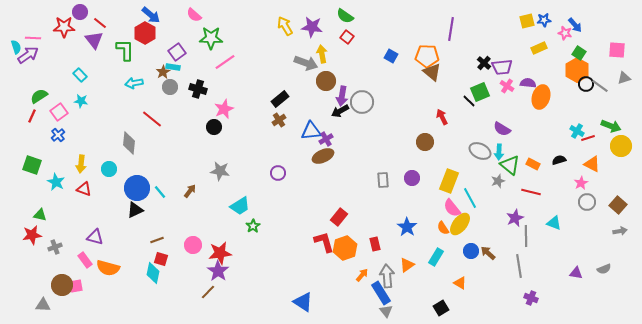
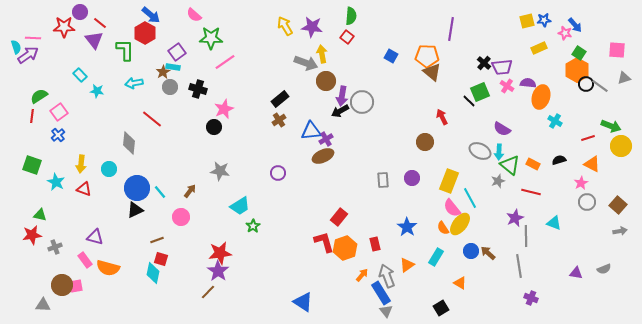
green semicircle at (345, 16): moved 6 px right; rotated 120 degrees counterclockwise
cyan star at (81, 101): moved 16 px right, 10 px up
red line at (32, 116): rotated 16 degrees counterclockwise
cyan cross at (577, 131): moved 22 px left, 10 px up
pink circle at (193, 245): moved 12 px left, 28 px up
gray arrow at (387, 276): rotated 15 degrees counterclockwise
